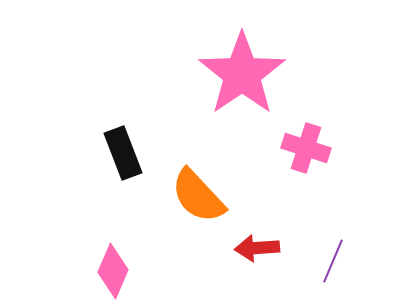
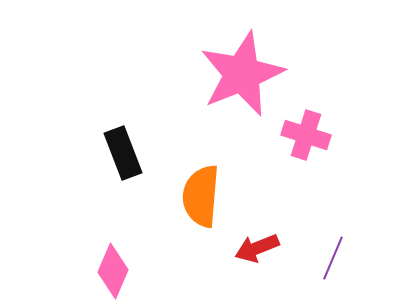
pink star: rotated 12 degrees clockwise
pink cross: moved 13 px up
orange semicircle: moved 3 px right; rotated 48 degrees clockwise
red arrow: rotated 18 degrees counterclockwise
purple line: moved 3 px up
